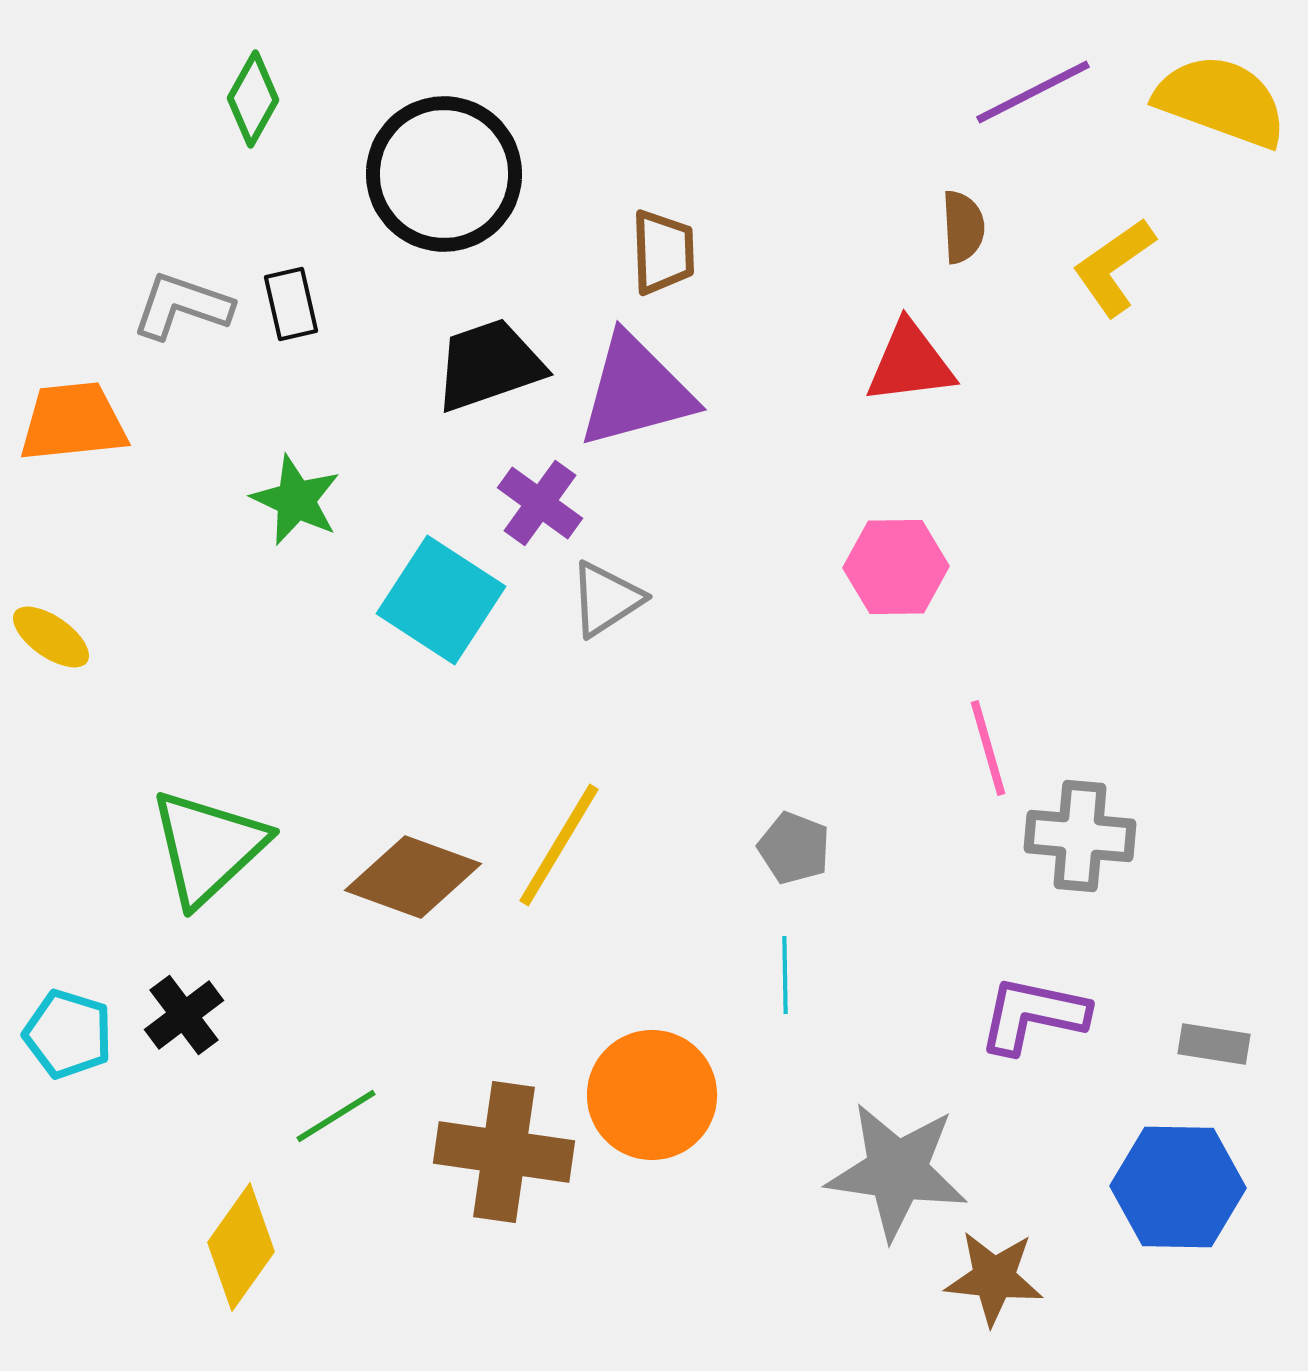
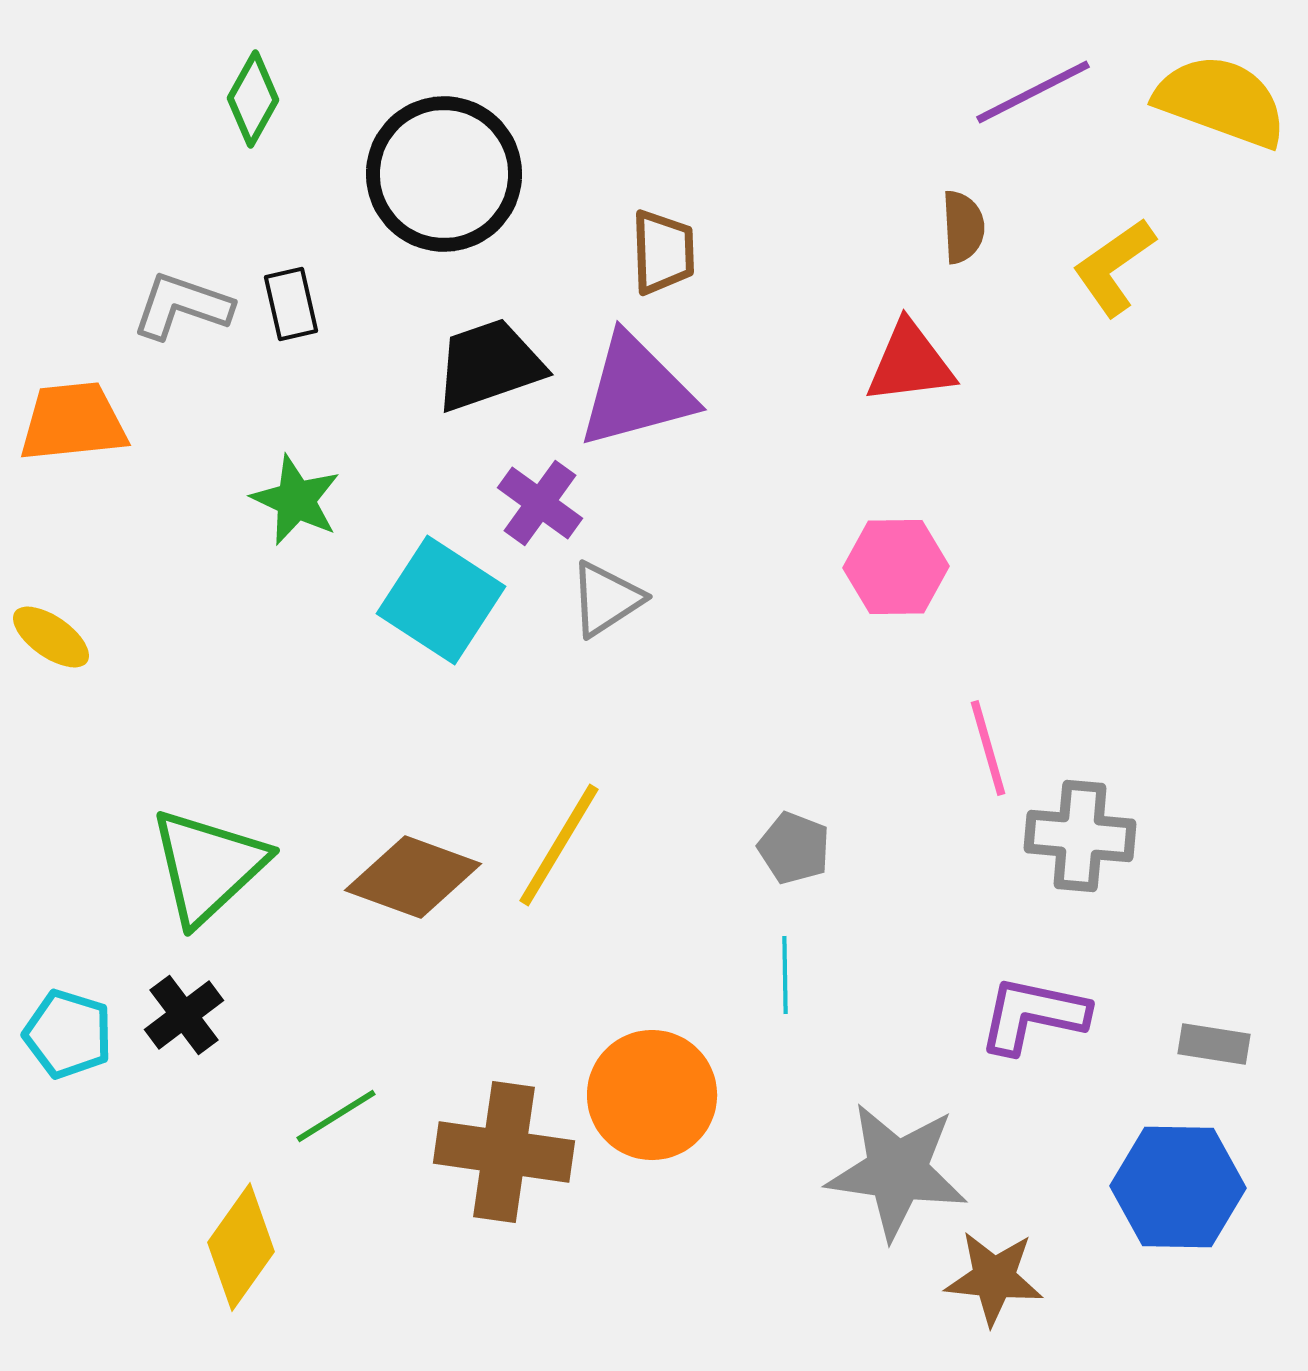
green triangle: moved 19 px down
